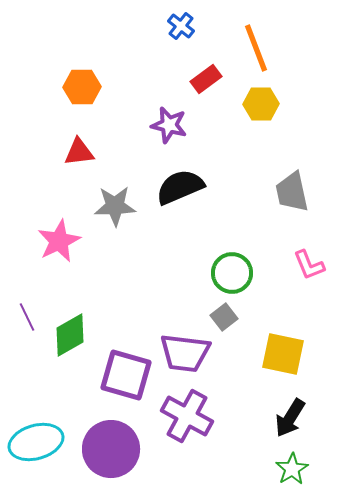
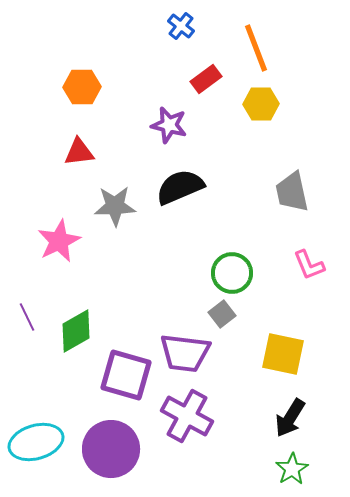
gray square: moved 2 px left, 3 px up
green diamond: moved 6 px right, 4 px up
